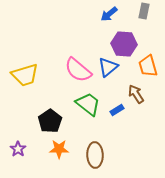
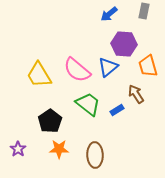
pink semicircle: moved 1 px left
yellow trapezoid: moved 14 px right; rotated 76 degrees clockwise
